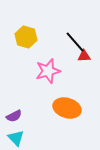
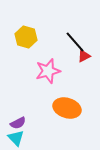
red triangle: rotated 24 degrees counterclockwise
purple semicircle: moved 4 px right, 7 px down
